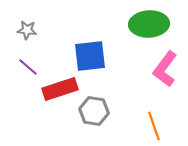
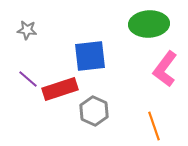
purple line: moved 12 px down
gray hexagon: rotated 16 degrees clockwise
